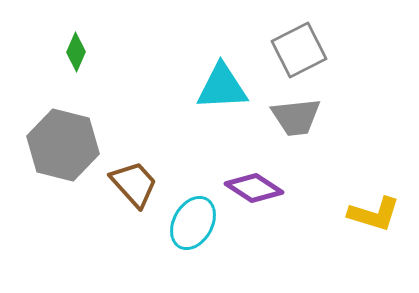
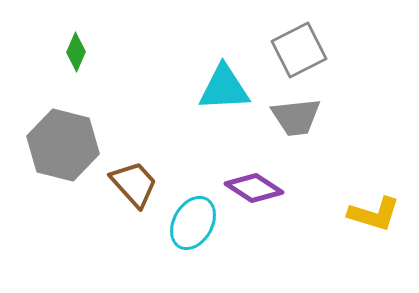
cyan triangle: moved 2 px right, 1 px down
